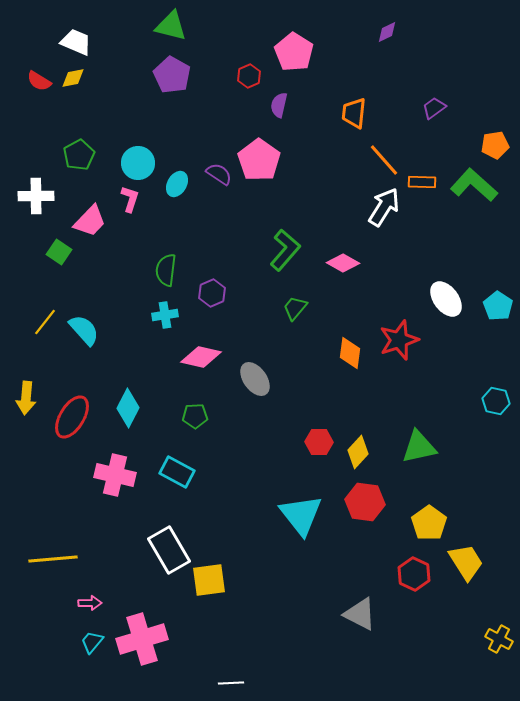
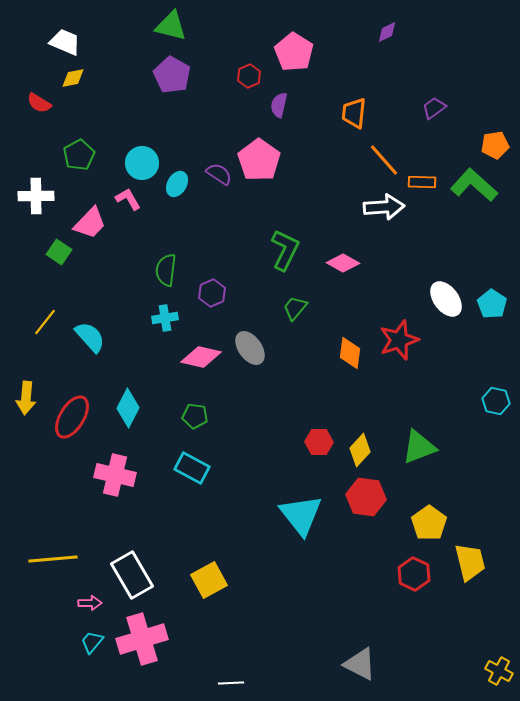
white trapezoid at (76, 42): moved 11 px left
red semicircle at (39, 81): moved 22 px down
cyan circle at (138, 163): moved 4 px right
pink L-shape at (130, 199): moved 2 px left; rotated 48 degrees counterclockwise
white arrow at (384, 207): rotated 54 degrees clockwise
pink trapezoid at (90, 221): moved 2 px down
green L-shape at (285, 250): rotated 15 degrees counterclockwise
cyan pentagon at (498, 306): moved 6 px left, 2 px up
cyan cross at (165, 315): moved 3 px down
cyan semicircle at (84, 330): moved 6 px right, 7 px down
gray ellipse at (255, 379): moved 5 px left, 31 px up
green pentagon at (195, 416): rotated 10 degrees clockwise
green triangle at (419, 447): rotated 9 degrees counterclockwise
yellow diamond at (358, 452): moved 2 px right, 2 px up
cyan rectangle at (177, 472): moved 15 px right, 4 px up
red hexagon at (365, 502): moved 1 px right, 5 px up
white rectangle at (169, 550): moved 37 px left, 25 px down
yellow trapezoid at (466, 562): moved 4 px right; rotated 18 degrees clockwise
yellow square at (209, 580): rotated 21 degrees counterclockwise
gray triangle at (360, 614): moved 50 px down
yellow cross at (499, 639): moved 32 px down
